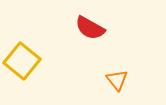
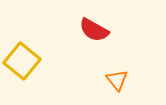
red semicircle: moved 4 px right, 2 px down
